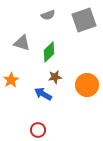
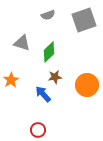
blue arrow: rotated 18 degrees clockwise
